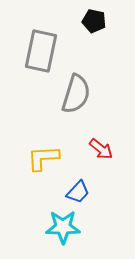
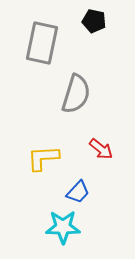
gray rectangle: moved 1 px right, 8 px up
